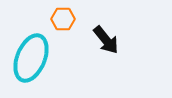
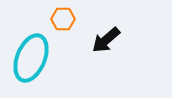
black arrow: rotated 88 degrees clockwise
